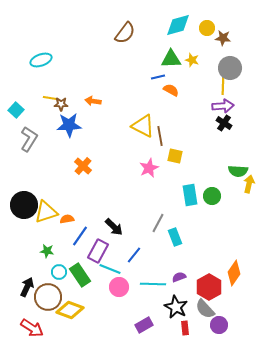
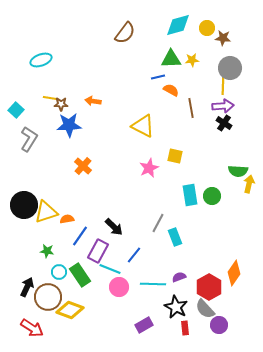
yellow star at (192, 60): rotated 24 degrees counterclockwise
brown line at (160, 136): moved 31 px right, 28 px up
